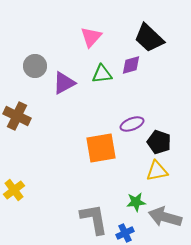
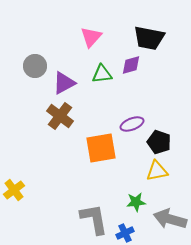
black trapezoid: rotated 32 degrees counterclockwise
brown cross: moved 43 px right; rotated 12 degrees clockwise
gray arrow: moved 5 px right, 2 px down
